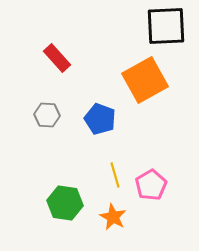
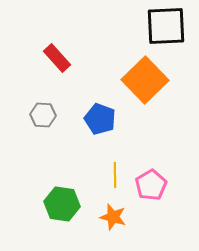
orange square: rotated 15 degrees counterclockwise
gray hexagon: moved 4 px left
yellow line: rotated 15 degrees clockwise
green hexagon: moved 3 px left, 1 px down
orange star: rotated 12 degrees counterclockwise
